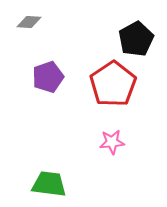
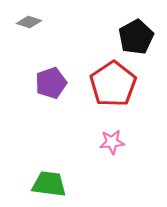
gray diamond: rotated 15 degrees clockwise
black pentagon: moved 2 px up
purple pentagon: moved 3 px right, 6 px down
